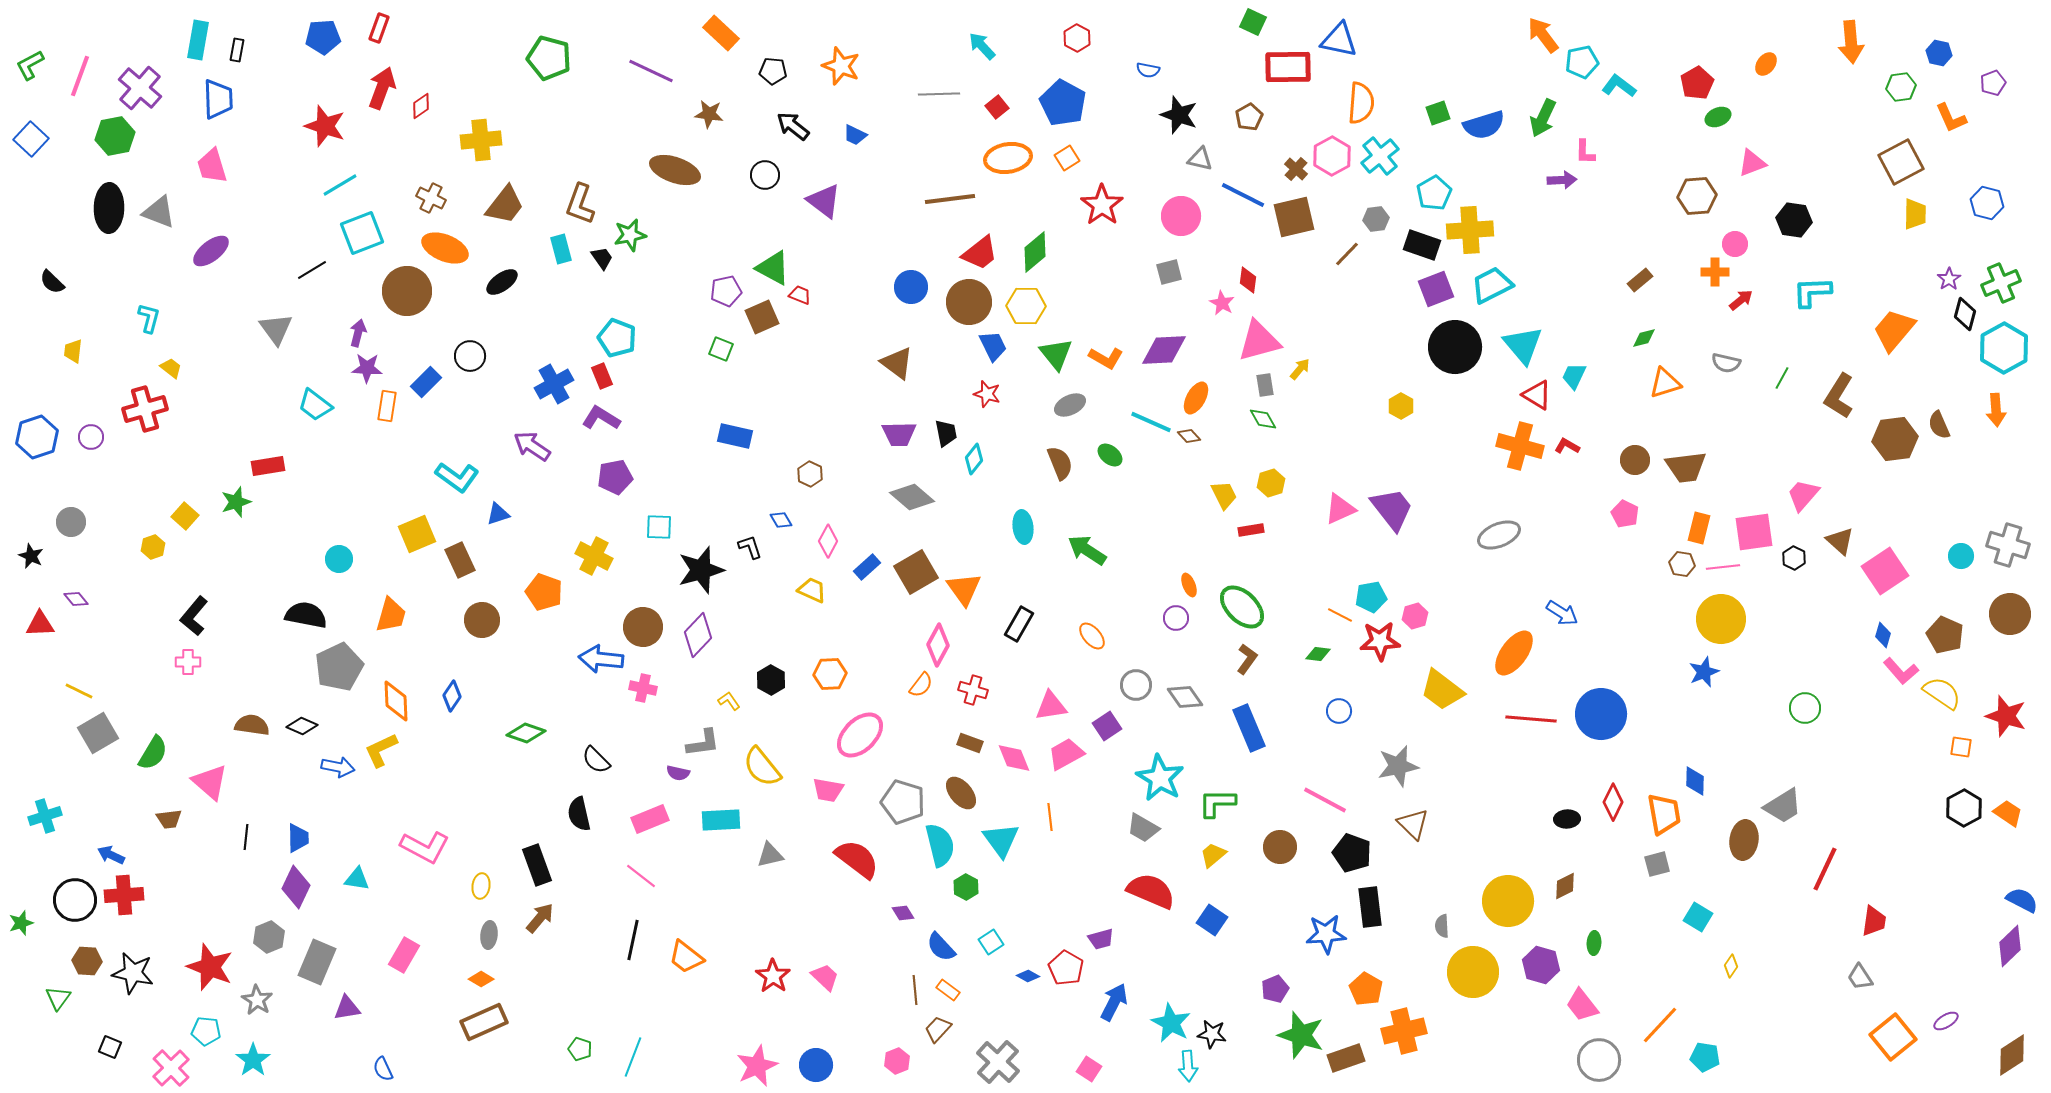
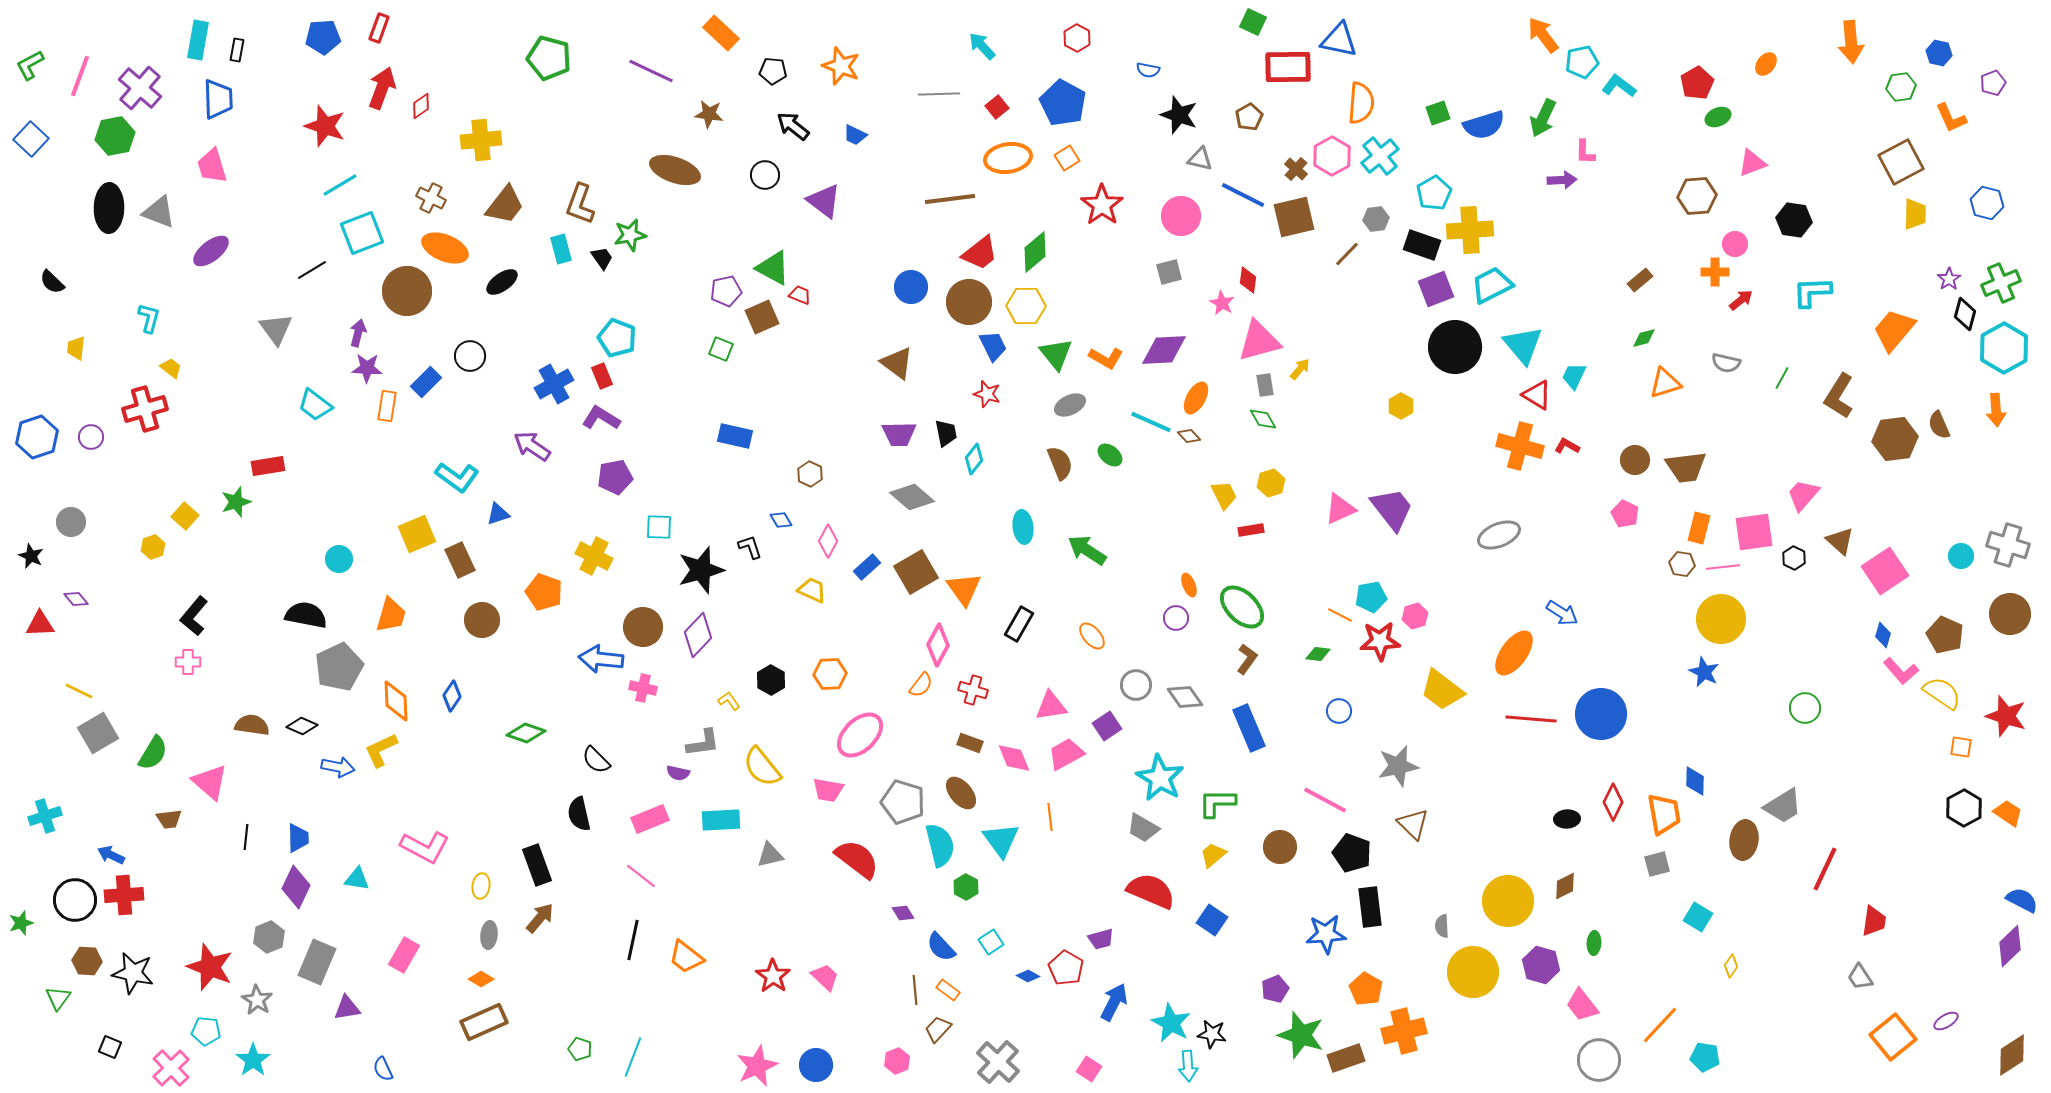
yellow trapezoid at (73, 351): moved 3 px right, 3 px up
blue star at (1704, 672): rotated 24 degrees counterclockwise
